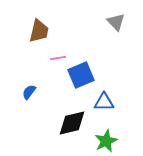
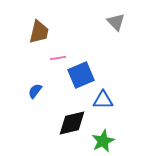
brown trapezoid: moved 1 px down
blue semicircle: moved 6 px right, 1 px up
blue triangle: moved 1 px left, 2 px up
green star: moved 3 px left
